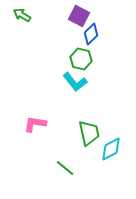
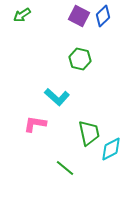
green arrow: rotated 66 degrees counterclockwise
blue diamond: moved 12 px right, 18 px up
green hexagon: moved 1 px left
cyan L-shape: moved 18 px left, 15 px down; rotated 10 degrees counterclockwise
